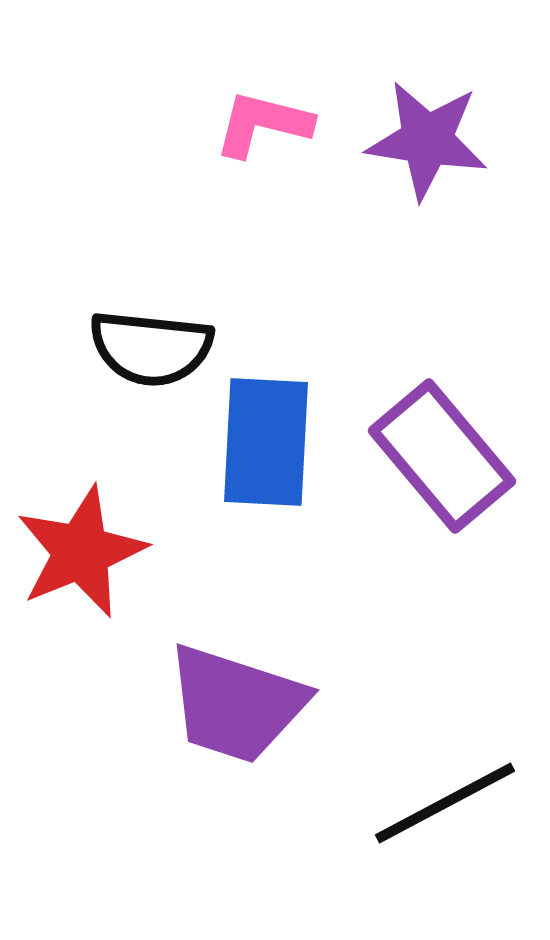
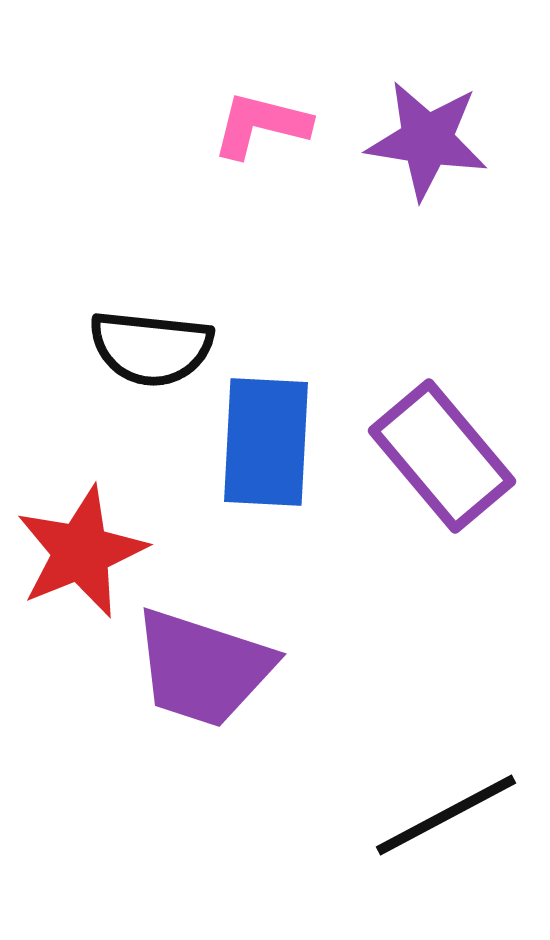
pink L-shape: moved 2 px left, 1 px down
purple trapezoid: moved 33 px left, 36 px up
black line: moved 1 px right, 12 px down
